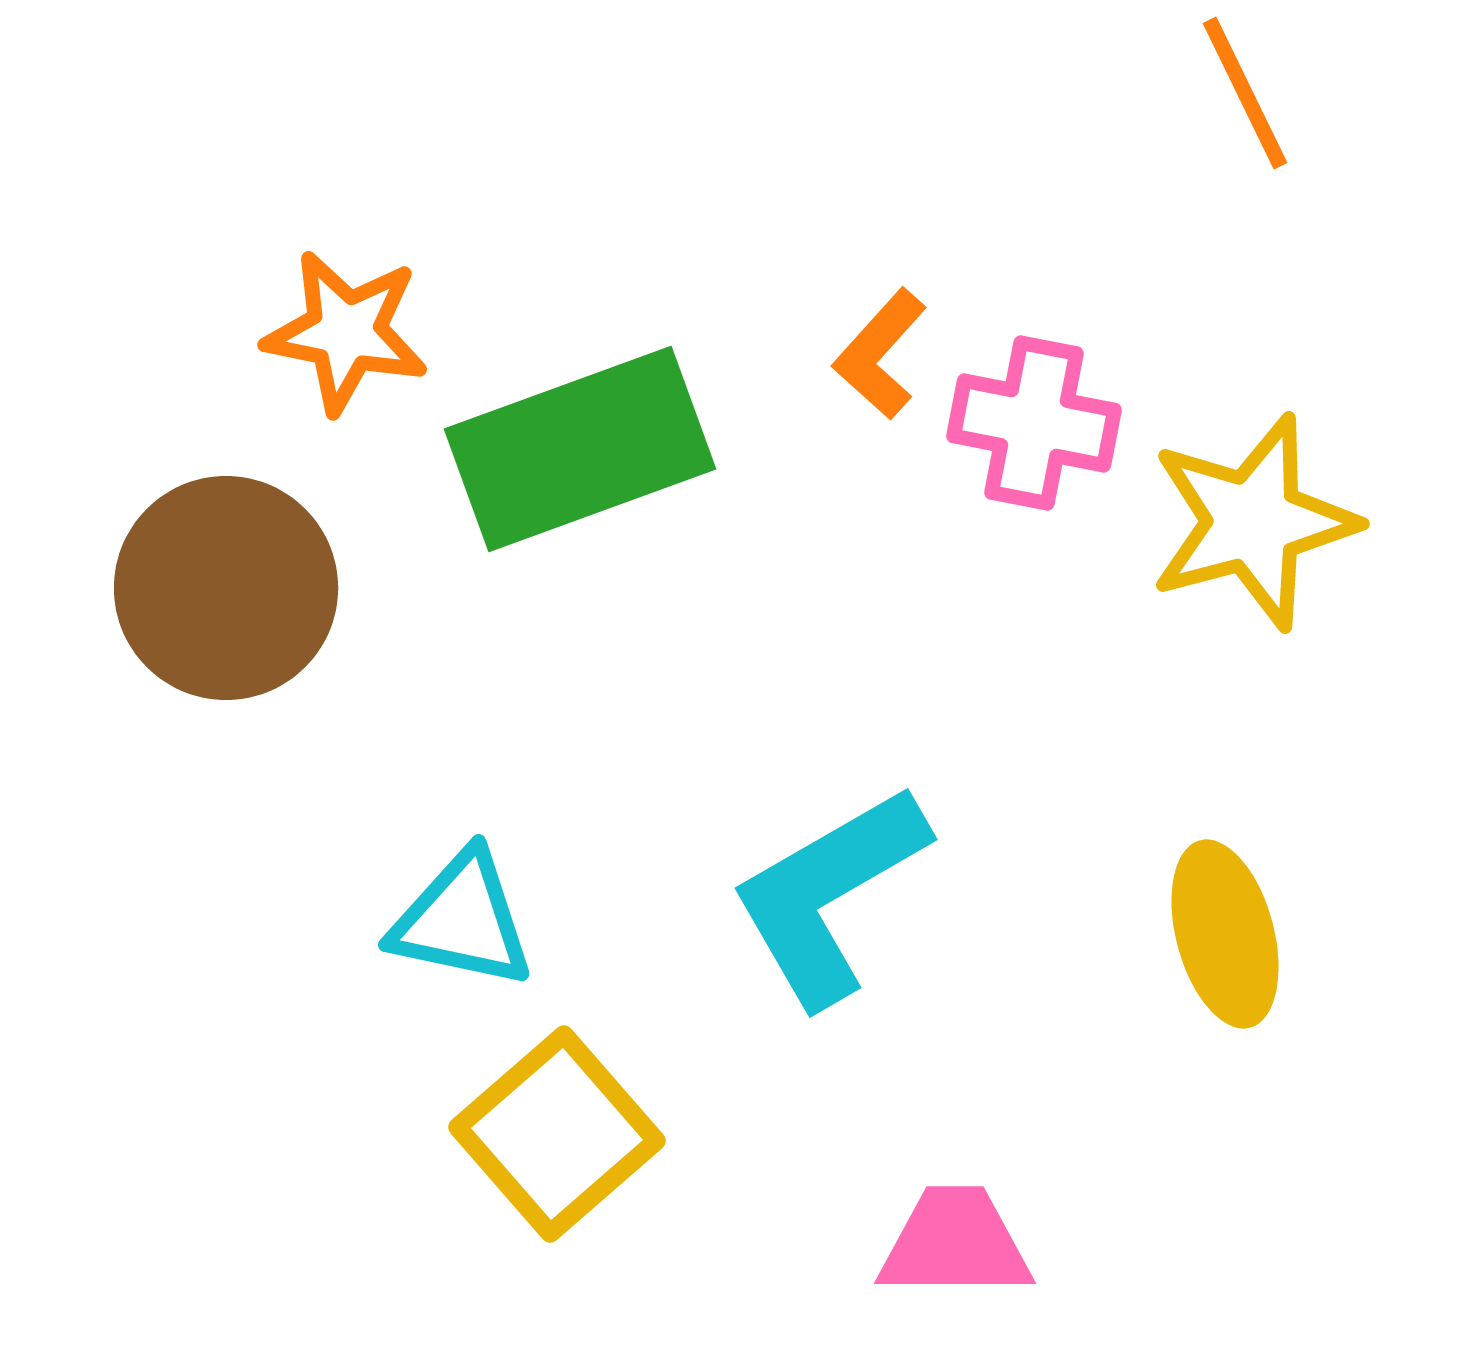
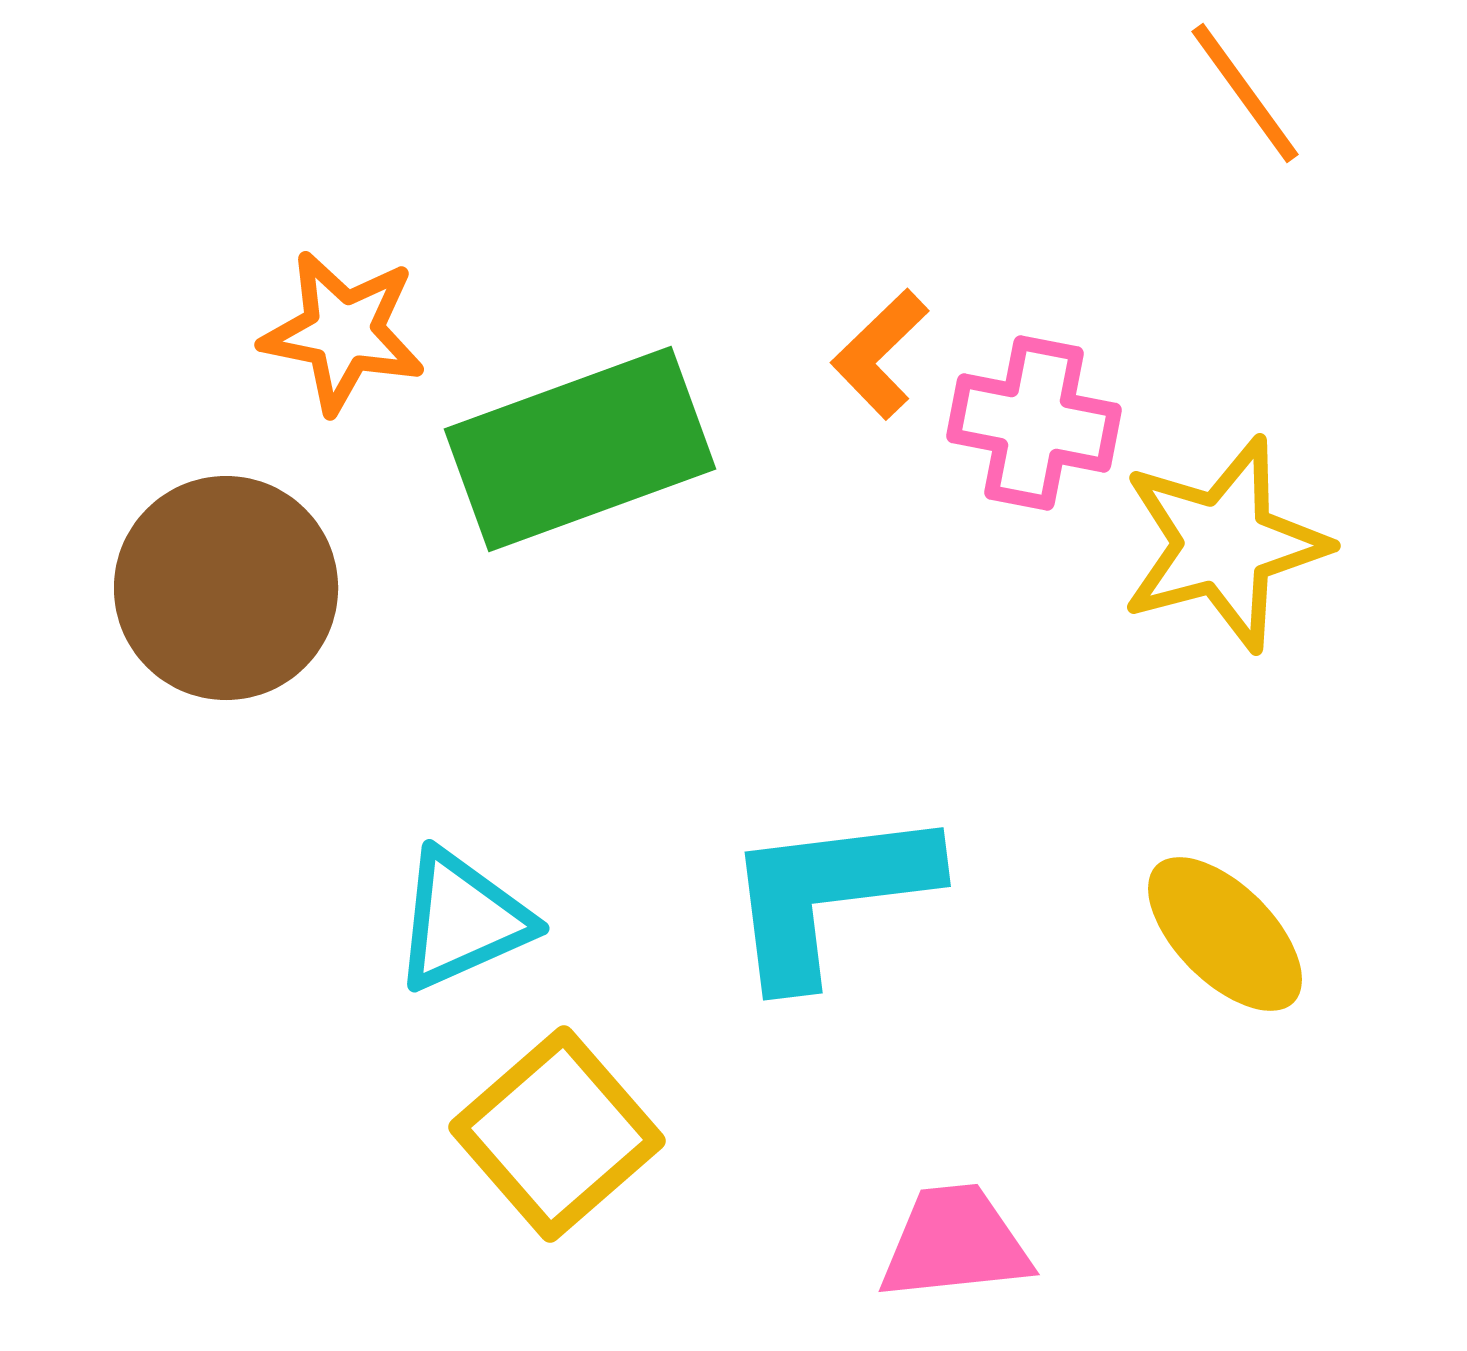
orange line: rotated 10 degrees counterclockwise
orange star: moved 3 px left
orange L-shape: rotated 4 degrees clockwise
yellow star: moved 29 px left, 22 px down
cyan L-shape: rotated 23 degrees clockwise
cyan triangle: rotated 36 degrees counterclockwise
yellow ellipse: rotated 30 degrees counterclockwise
pink trapezoid: rotated 6 degrees counterclockwise
